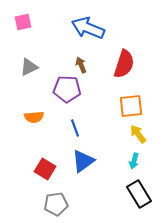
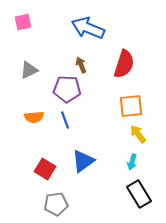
gray triangle: moved 3 px down
blue line: moved 10 px left, 8 px up
cyan arrow: moved 2 px left, 1 px down
